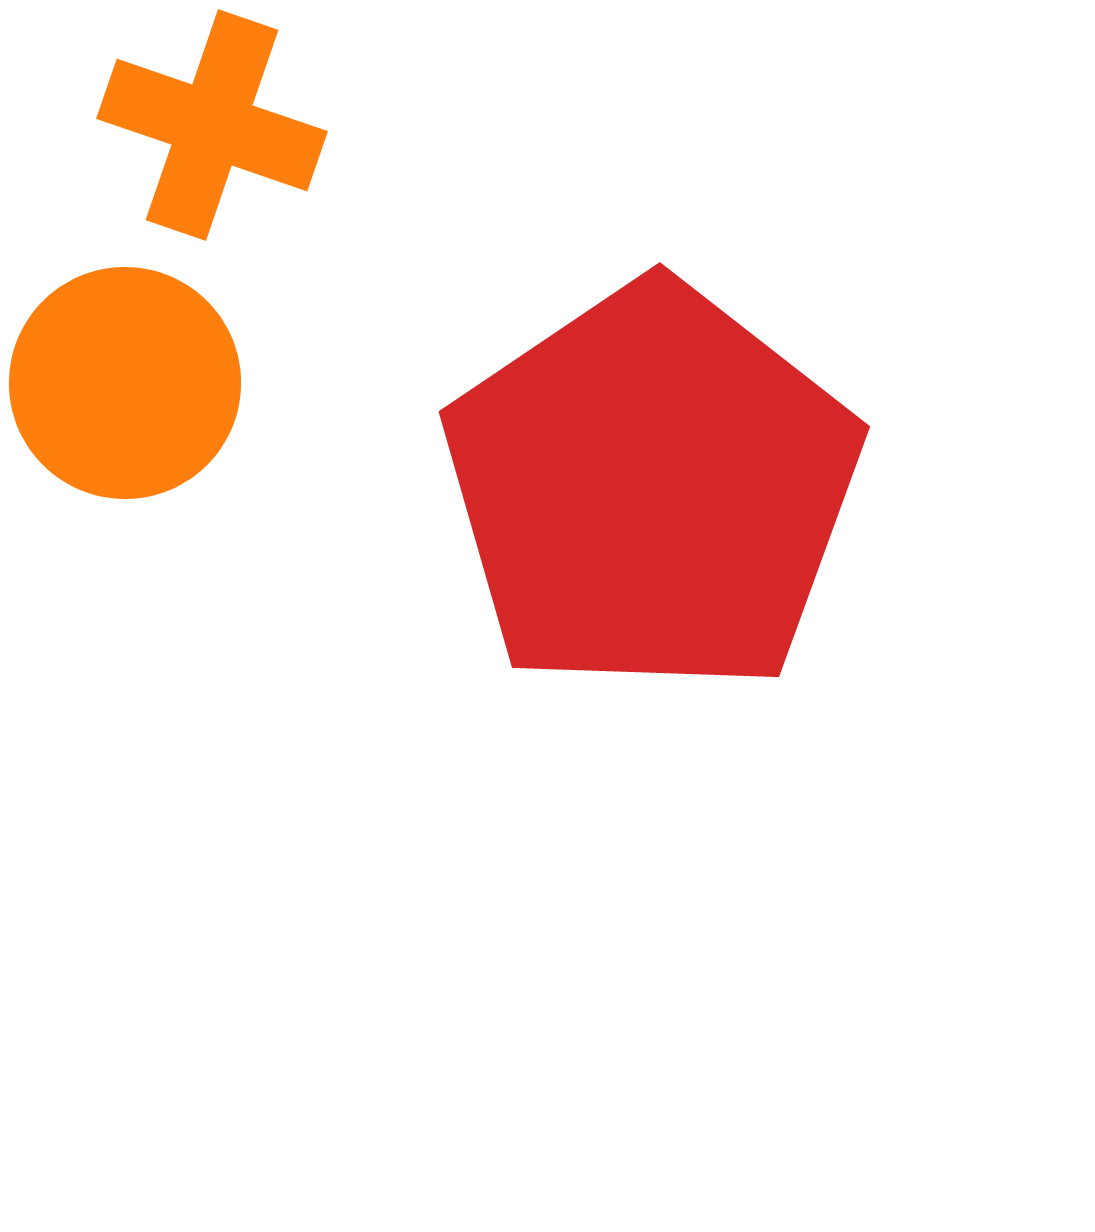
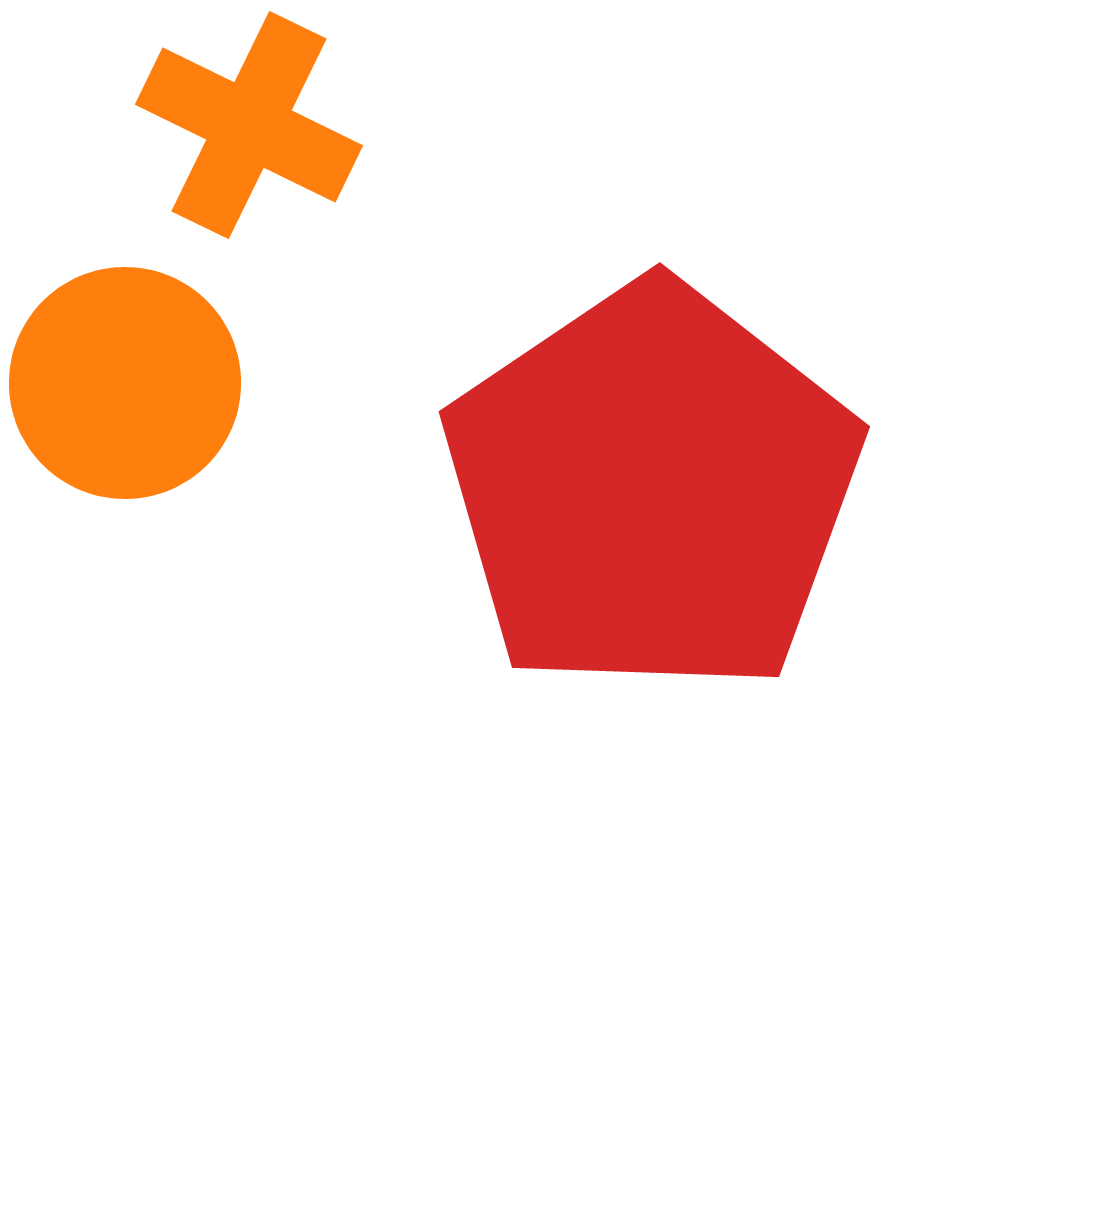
orange cross: moved 37 px right; rotated 7 degrees clockwise
